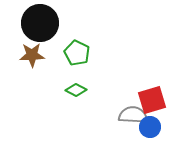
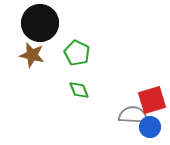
brown star: rotated 15 degrees clockwise
green diamond: moved 3 px right; rotated 40 degrees clockwise
